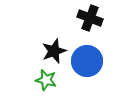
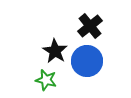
black cross: moved 8 px down; rotated 30 degrees clockwise
black star: moved 1 px right; rotated 20 degrees counterclockwise
